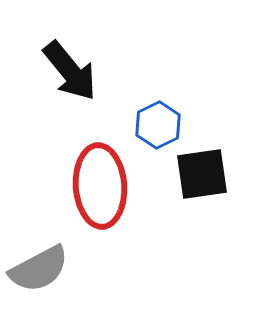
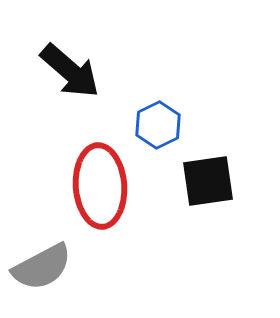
black arrow: rotated 10 degrees counterclockwise
black square: moved 6 px right, 7 px down
gray semicircle: moved 3 px right, 2 px up
